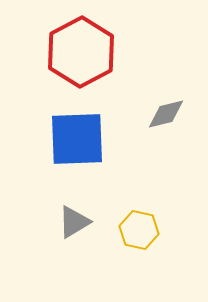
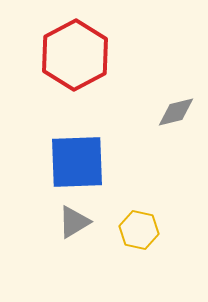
red hexagon: moved 6 px left, 3 px down
gray diamond: moved 10 px right, 2 px up
blue square: moved 23 px down
